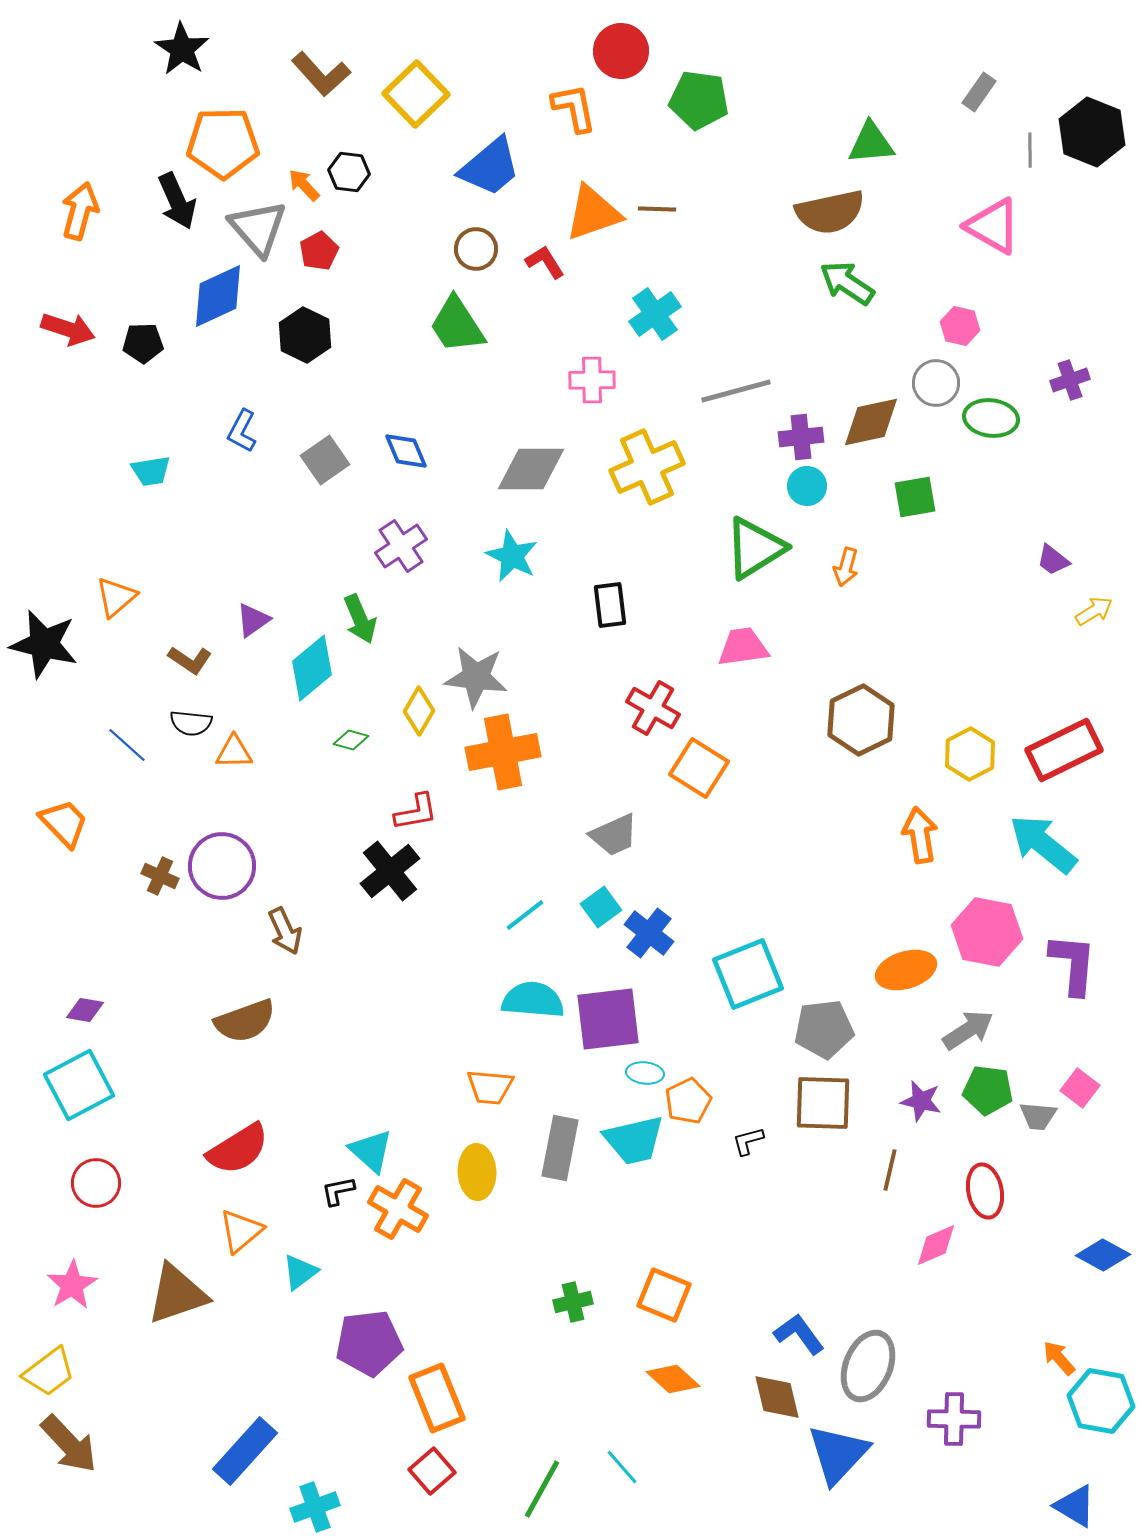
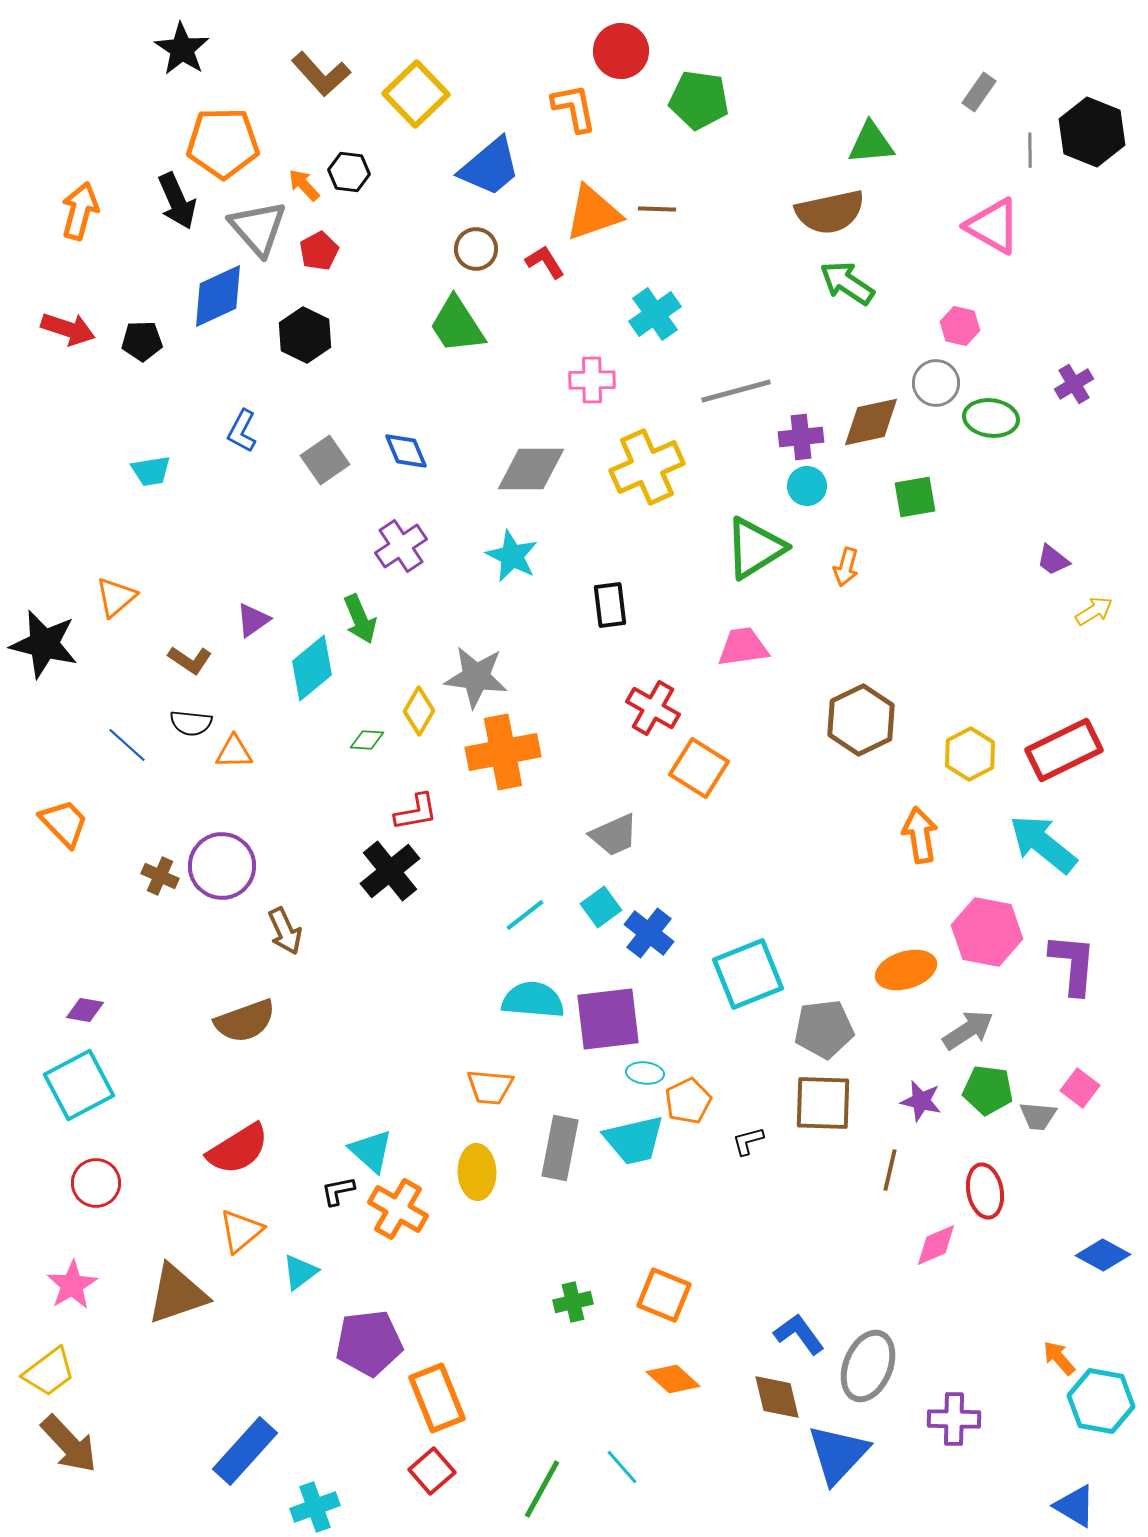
black pentagon at (143, 343): moved 1 px left, 2 px up
purple cross at (1070, 380): moved 4 px right, 4 px down; rotated 12 degrees counterclockwise
green diamond at (351, 740): moved 16 px right; rotated 12 degrees counterclockwise
